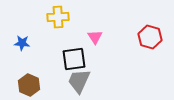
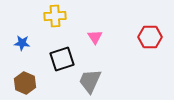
yellow cross: moved 3 px left, 1 px up
red hexagon: rotated 15 degrees counterclockwise
black square: moved 12 px left; rotated 10 degrees counterclockwise
gray trapezoid: moved 11 px right
brown hexagon: moved 4 px left, 2 px up
